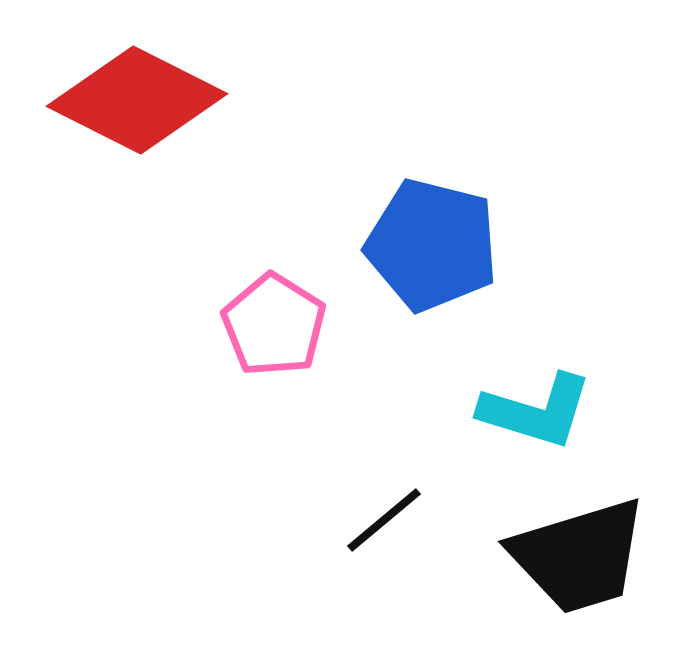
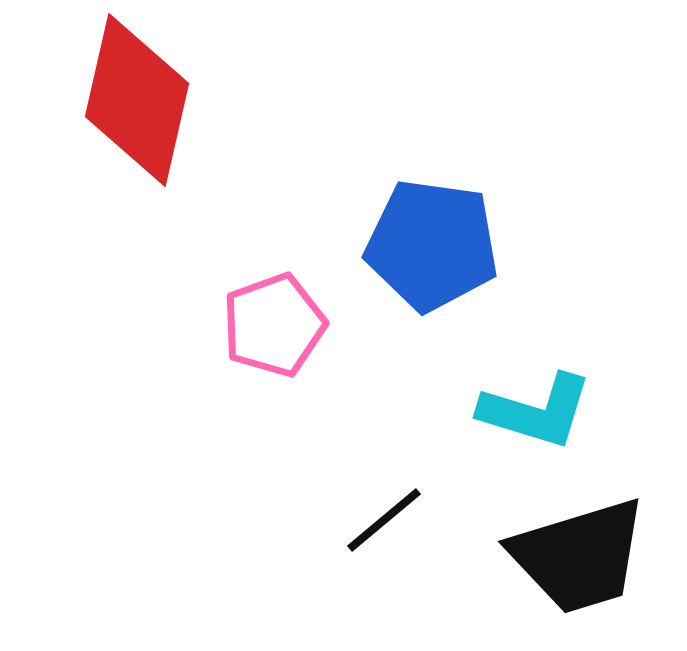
red diamond: rotated 76 degrees clockwise
blue pentagon: rotated 6 degrees counterclockwise
pink pentagon: rotated 20 degrees clockwise
